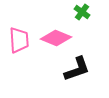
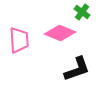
pink diamond: moved 4 px right, 5 px up
